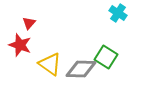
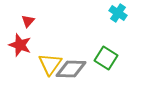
red triangle: moved 1 px left, 2 px up
green square: moved 1 px down
yellow triangle: rotated 30 degrees clockwise
gray diamond: moved 10 px left
